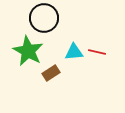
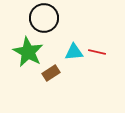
green star: moved 1 px down
